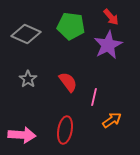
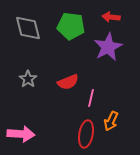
red arrow: rotated 138 degrees clockwise
gray diamond: moved 2 px right, 6 px up; rotated 52 degrees clockwise
purple star: moved 2 px down
red semicircle: rotated 105 degrees clockwise
pink line: moved 3 px left, 1 px down
orange arrow: moved 1 px left, 1 px down; rotated 150 degrees clockwise
red ellipse: moved 21 px right, 4 px down
pink arrow: moved 1 px left, 1 px up
